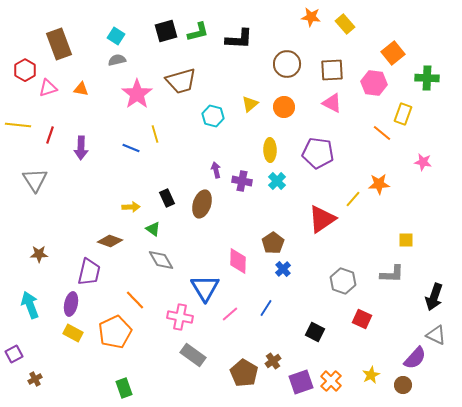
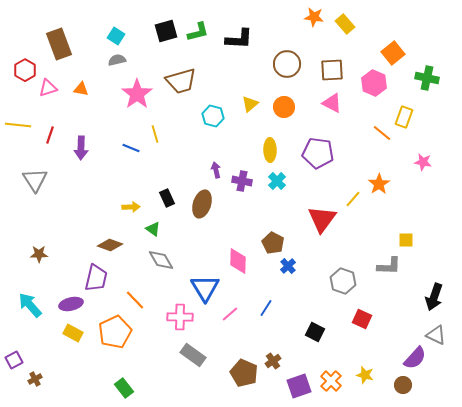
orange star at (311, 17): moved 3 px right
green cross at (427, 78): rotated 10 degrees clockwise
pink hexagon at (374, 83): rotated 15 degrees clockwise
yellow rectangle at (403, 114): moved 1 px right, 3 px down
orange star at (379, 184): rotated 30 degrees counterclockwise
red triangle at (322, 219): rotated 20 degrees counterclockwise
brown diamond at (110, 241): moved 4 px down
brown pentagon at (273, 243): rotated 10 degrees counterclockwise
blue cross at (283, 269): moved 5 px right, 3 px up
purple trapezoid at (89, 272): moved 7 px right, 6 px down
gray L-shape at (392, 274): moved 3 px left, 8 px up
purple ellipse at (71, 304): rotated 65 degrees clockwise
cyan arrow at (30, 305): rotated 20 degrees counterclockwise
pink cross at (180, 317): rotated 10 degrees counterclockwise
purple square at (14, 354): moved 6 px down
brown pentagon at (244, 373): rotated 8 degrees counterclockwise
yellow star at (371, 375): moved 6 px left; rotated 30 degrees counterclockwise
purple square at (301, 382): moved 2 px left, 4 px down
green rectangle at (124, 388): rotated 18 degrees counterclockwise
